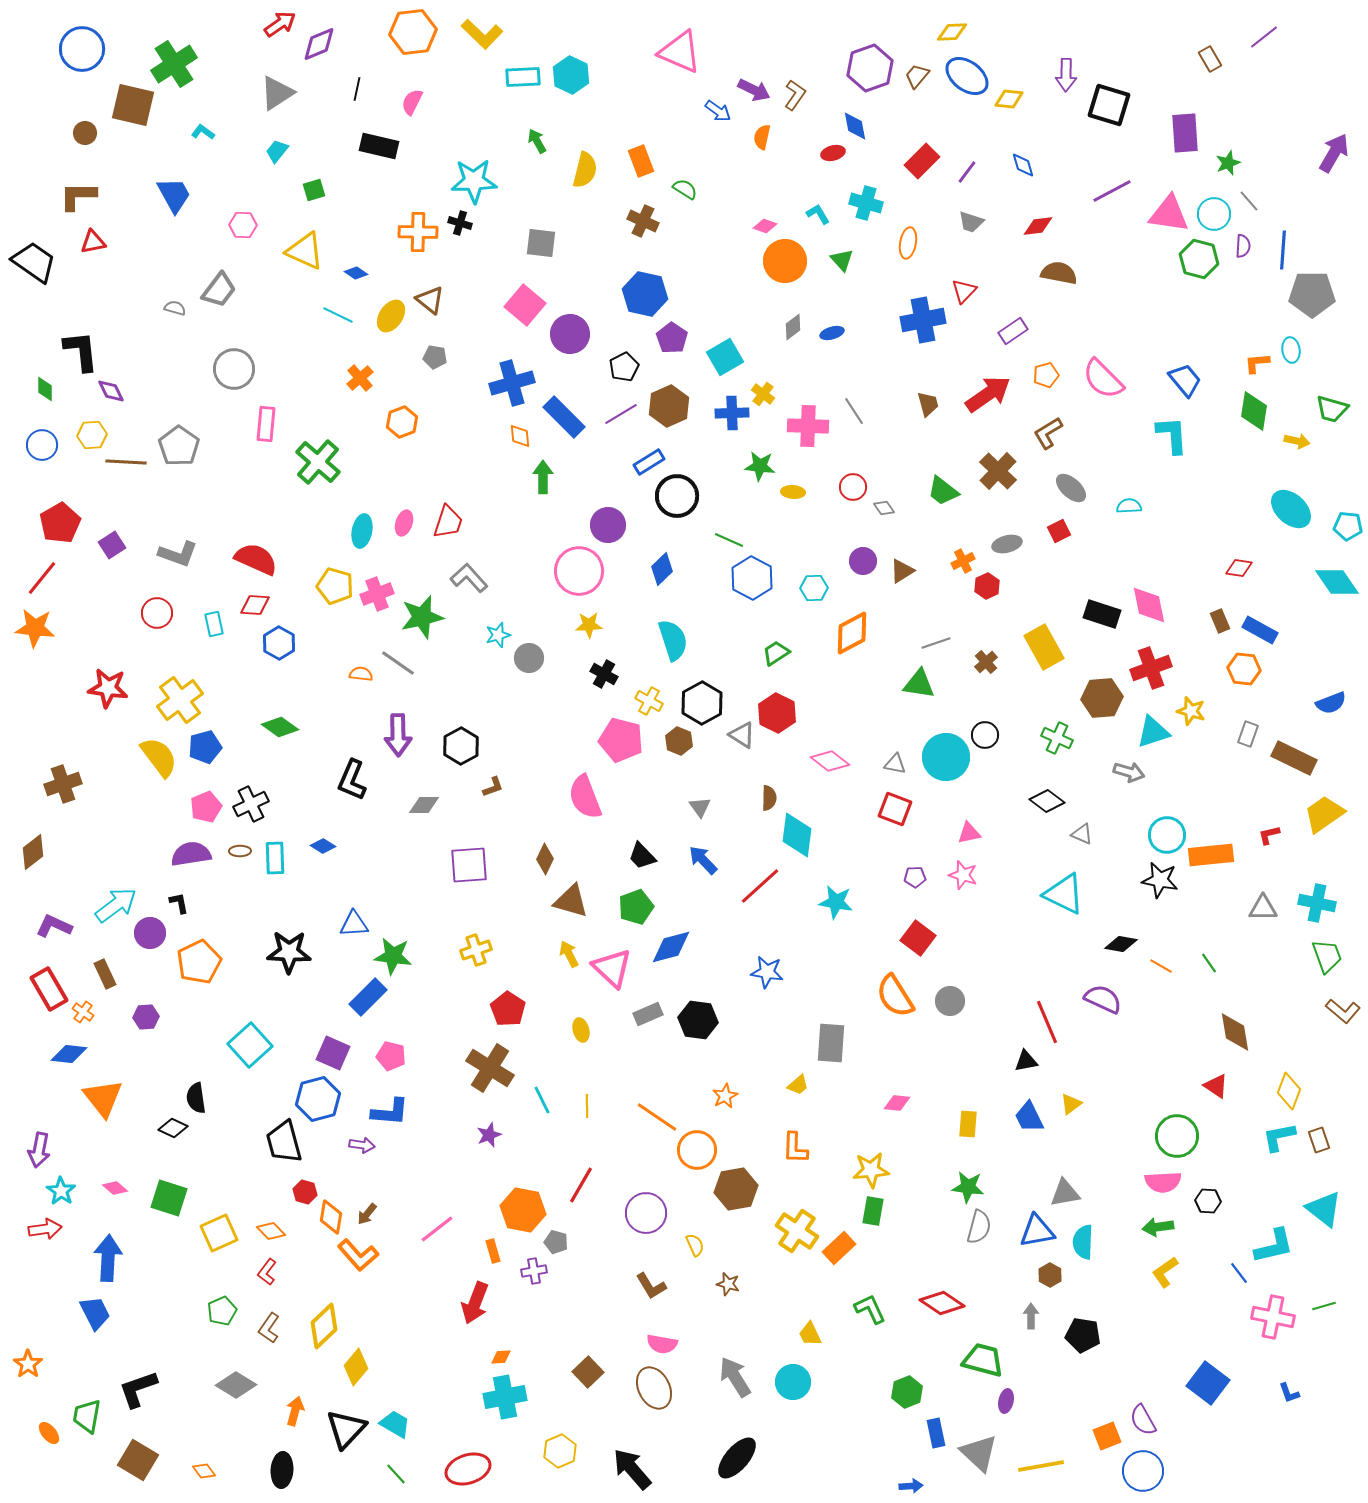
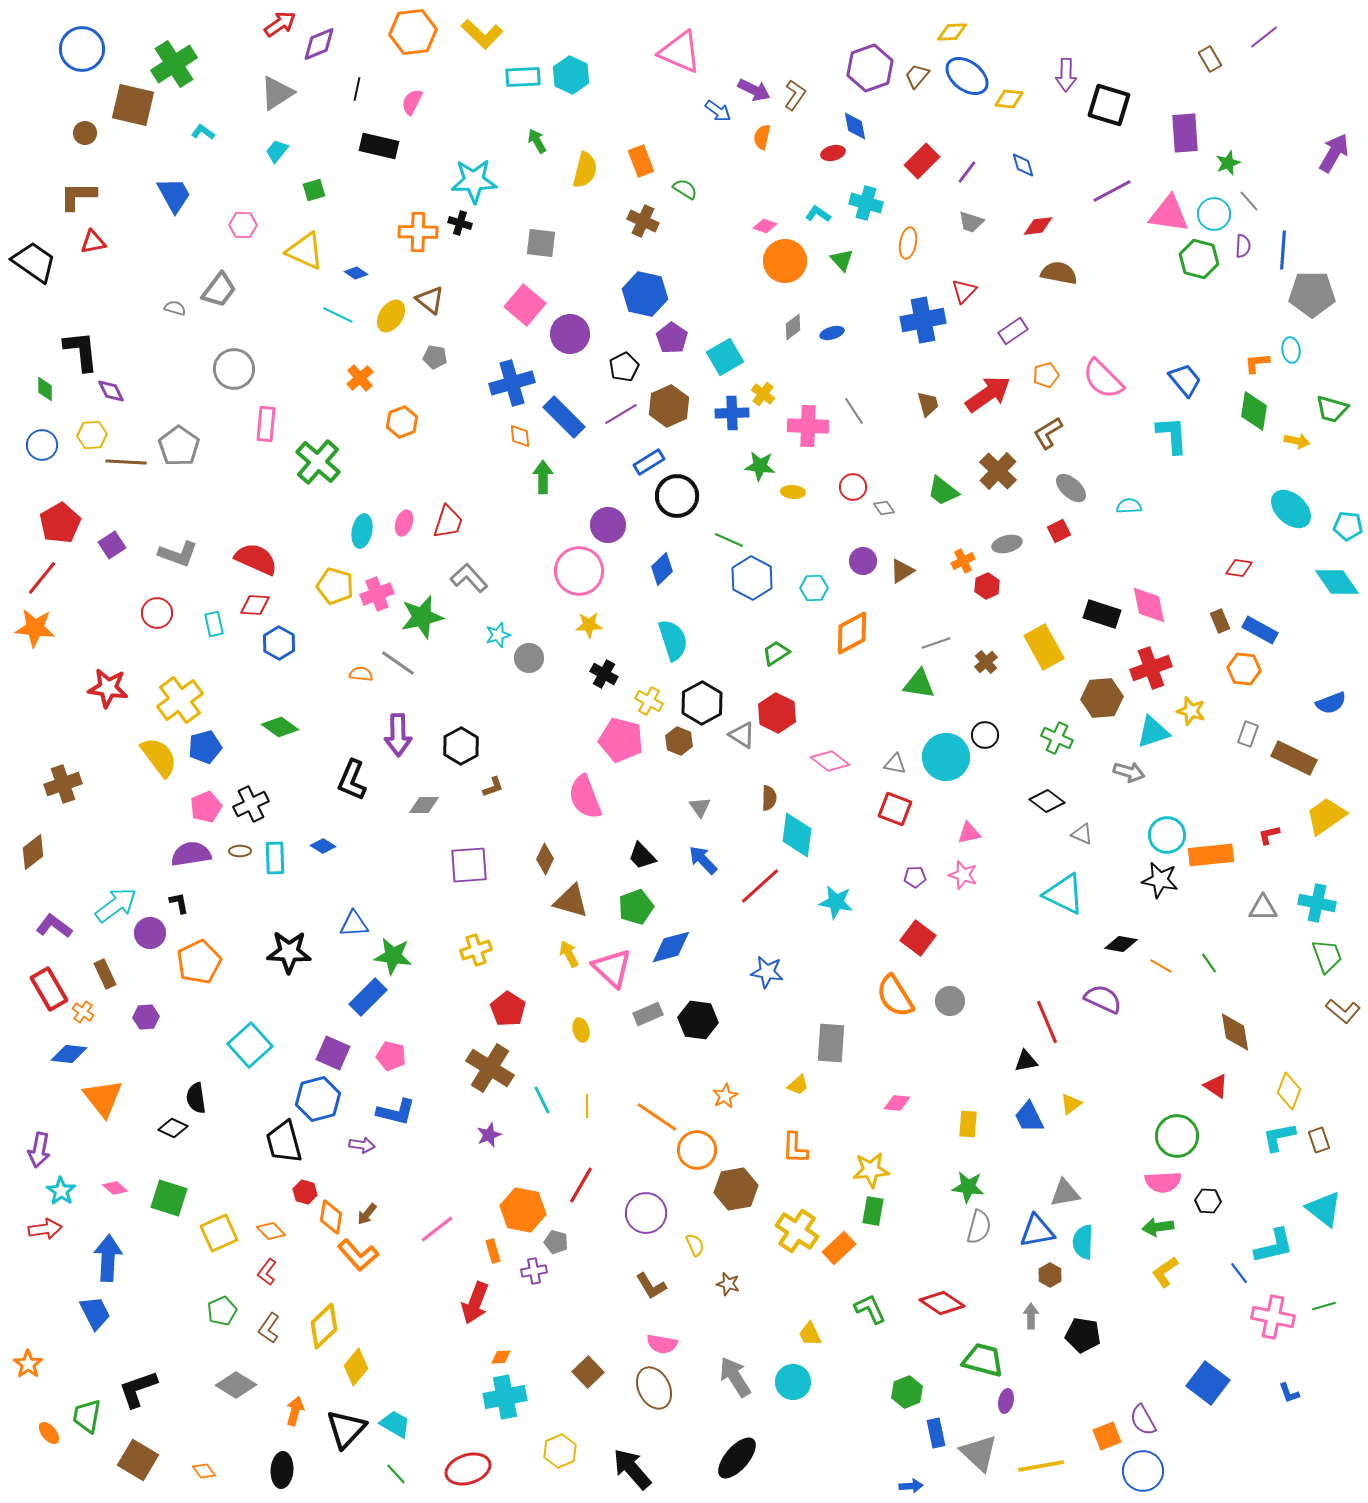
cyan L-shape at (818, 214): rotated 25 degrees counterclockwise
yellow trapezoid at (1324, 814): moved 2 px right, 2 px down
purple L-shape at (54, 926): rotated 12 degrees clockwise
blue L-shape at (390, 1112): moved 6 px right; rotated 9 degrees clockwise
